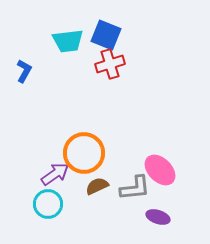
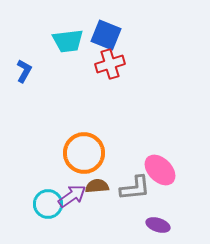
purple arrow: moved 17 px right, 22 px down
brown semicircle: rotated 20 degrees clockwise
purple ellipse: moved 8 px down
